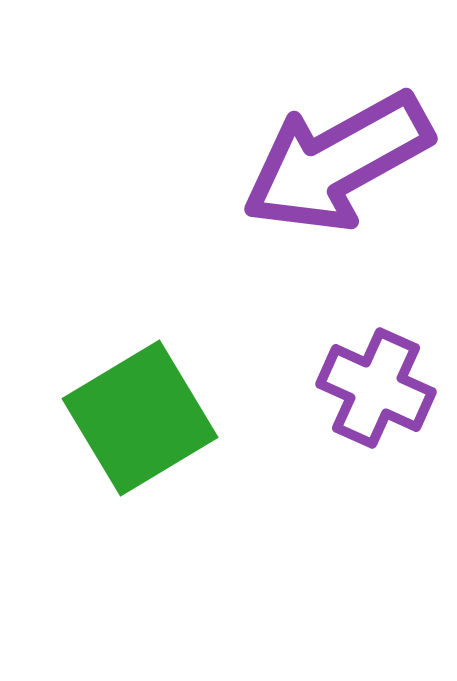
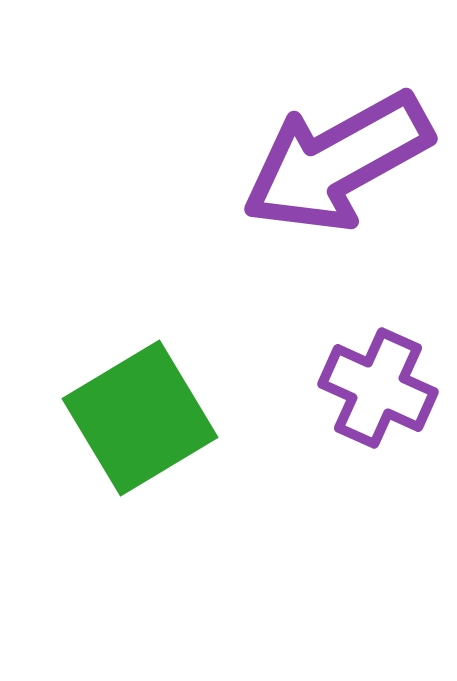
purple cross: moved 2 px right
